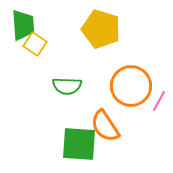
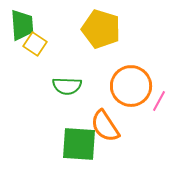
green trapezoid: moved 1 px left
